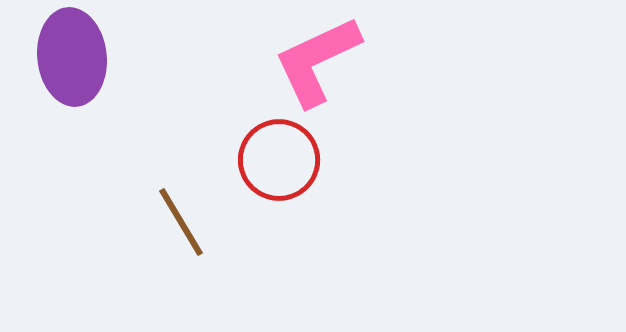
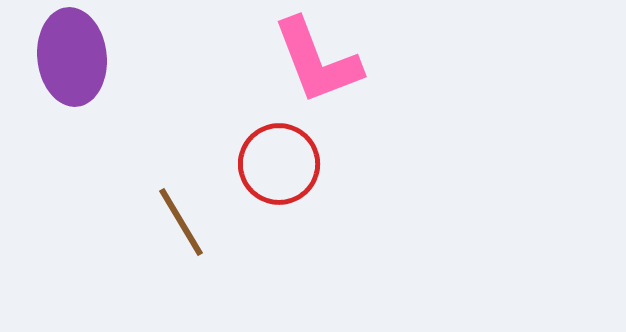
pink L-shape: rotated 86 degrees counterclockwise
red circle: moved 4 px down
